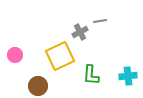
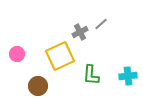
gray line: moved 1 px right, 3 px down; rotated 32 degrees counterclockwise
pink circle: moved 2 px right, 1 px up
